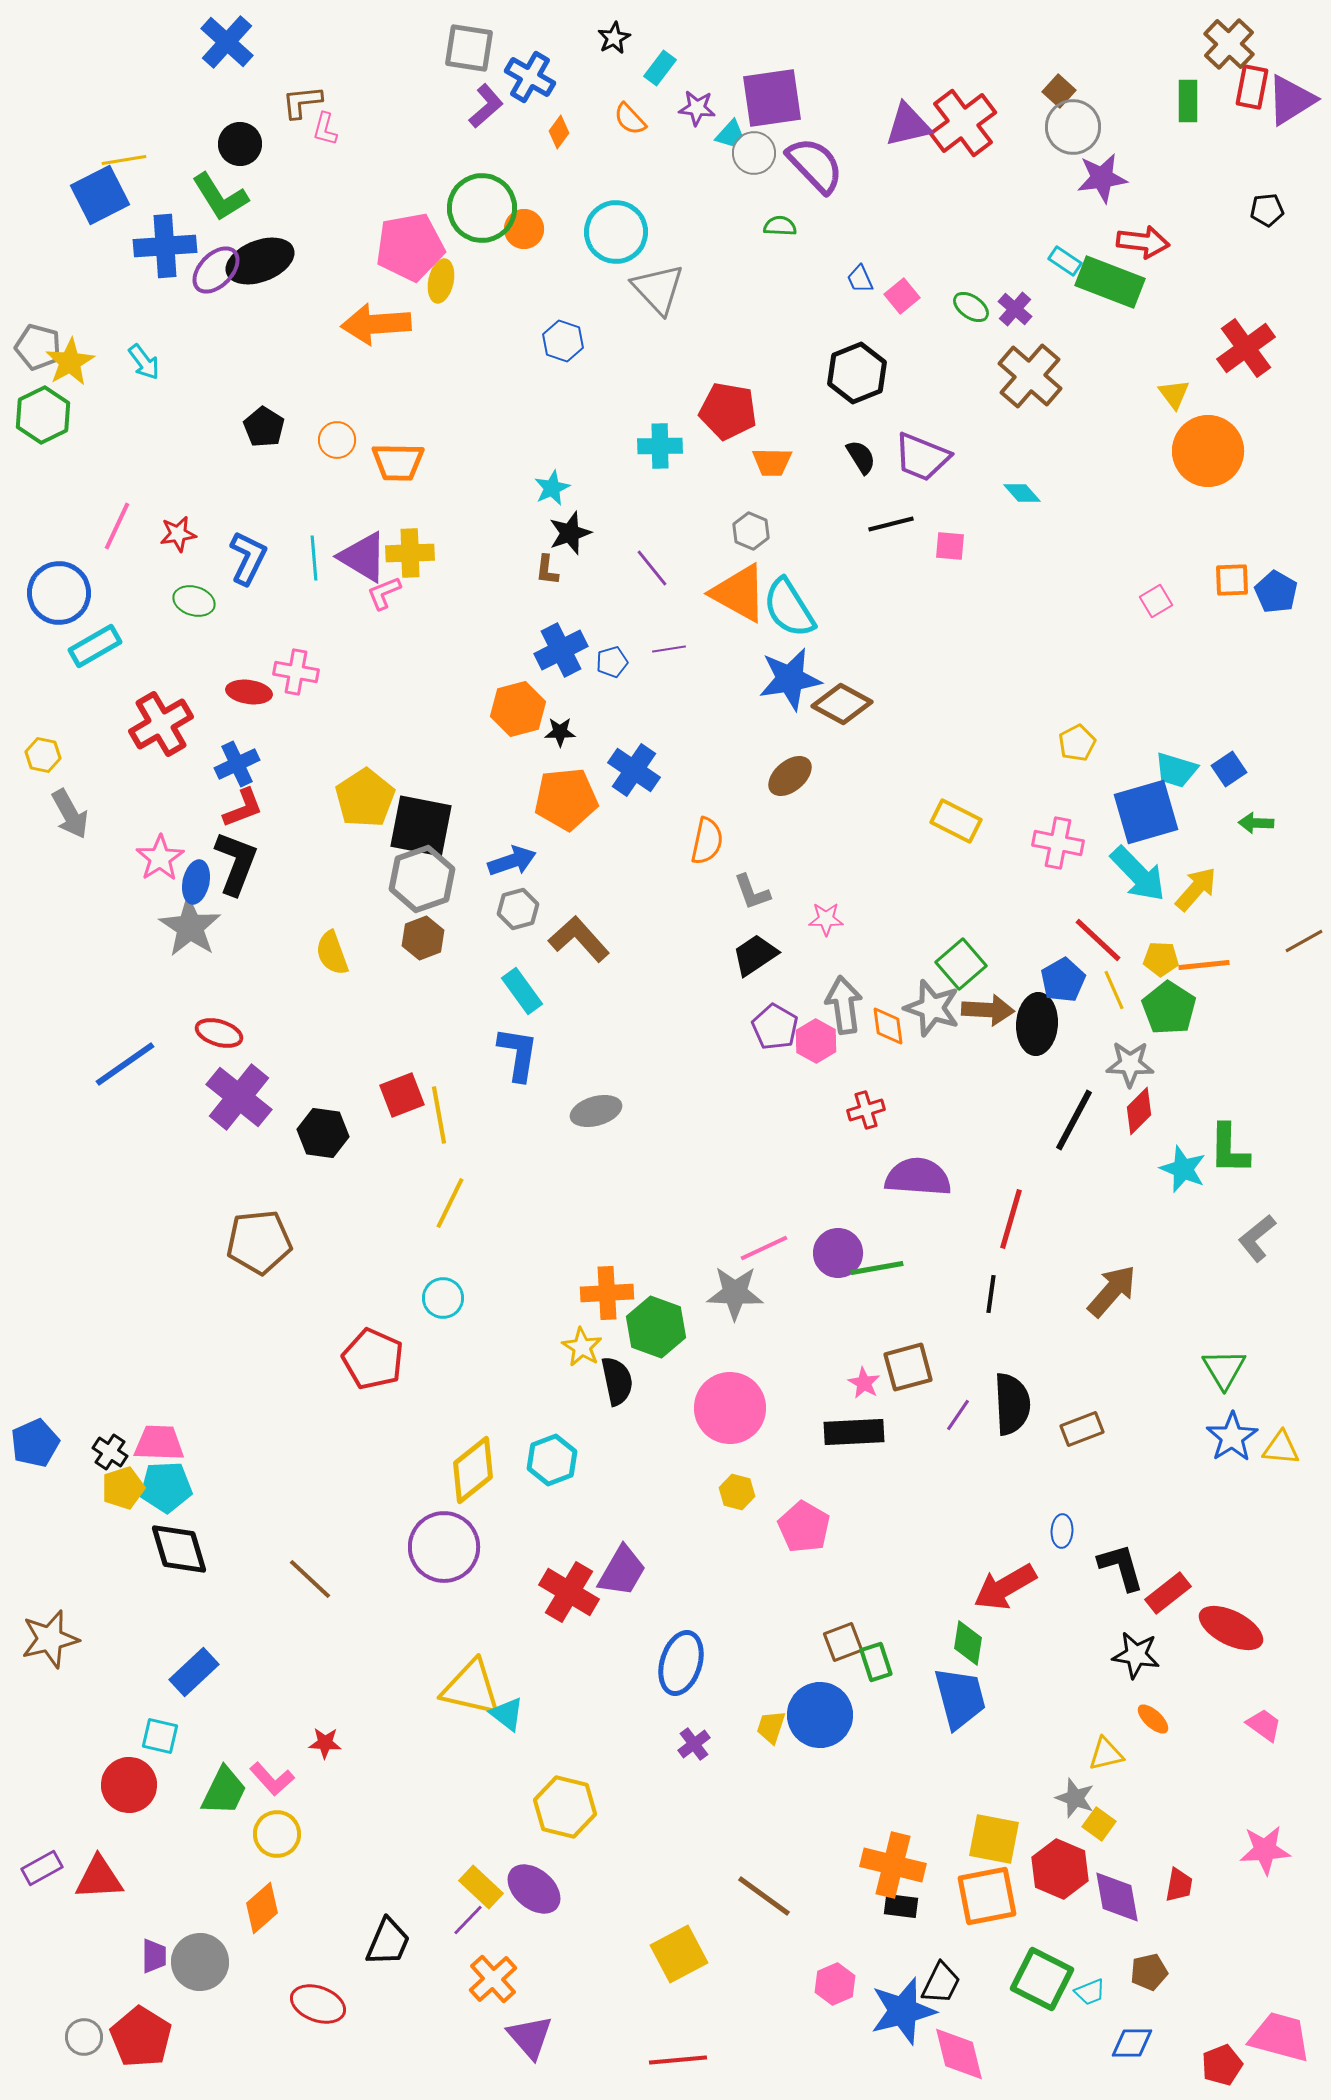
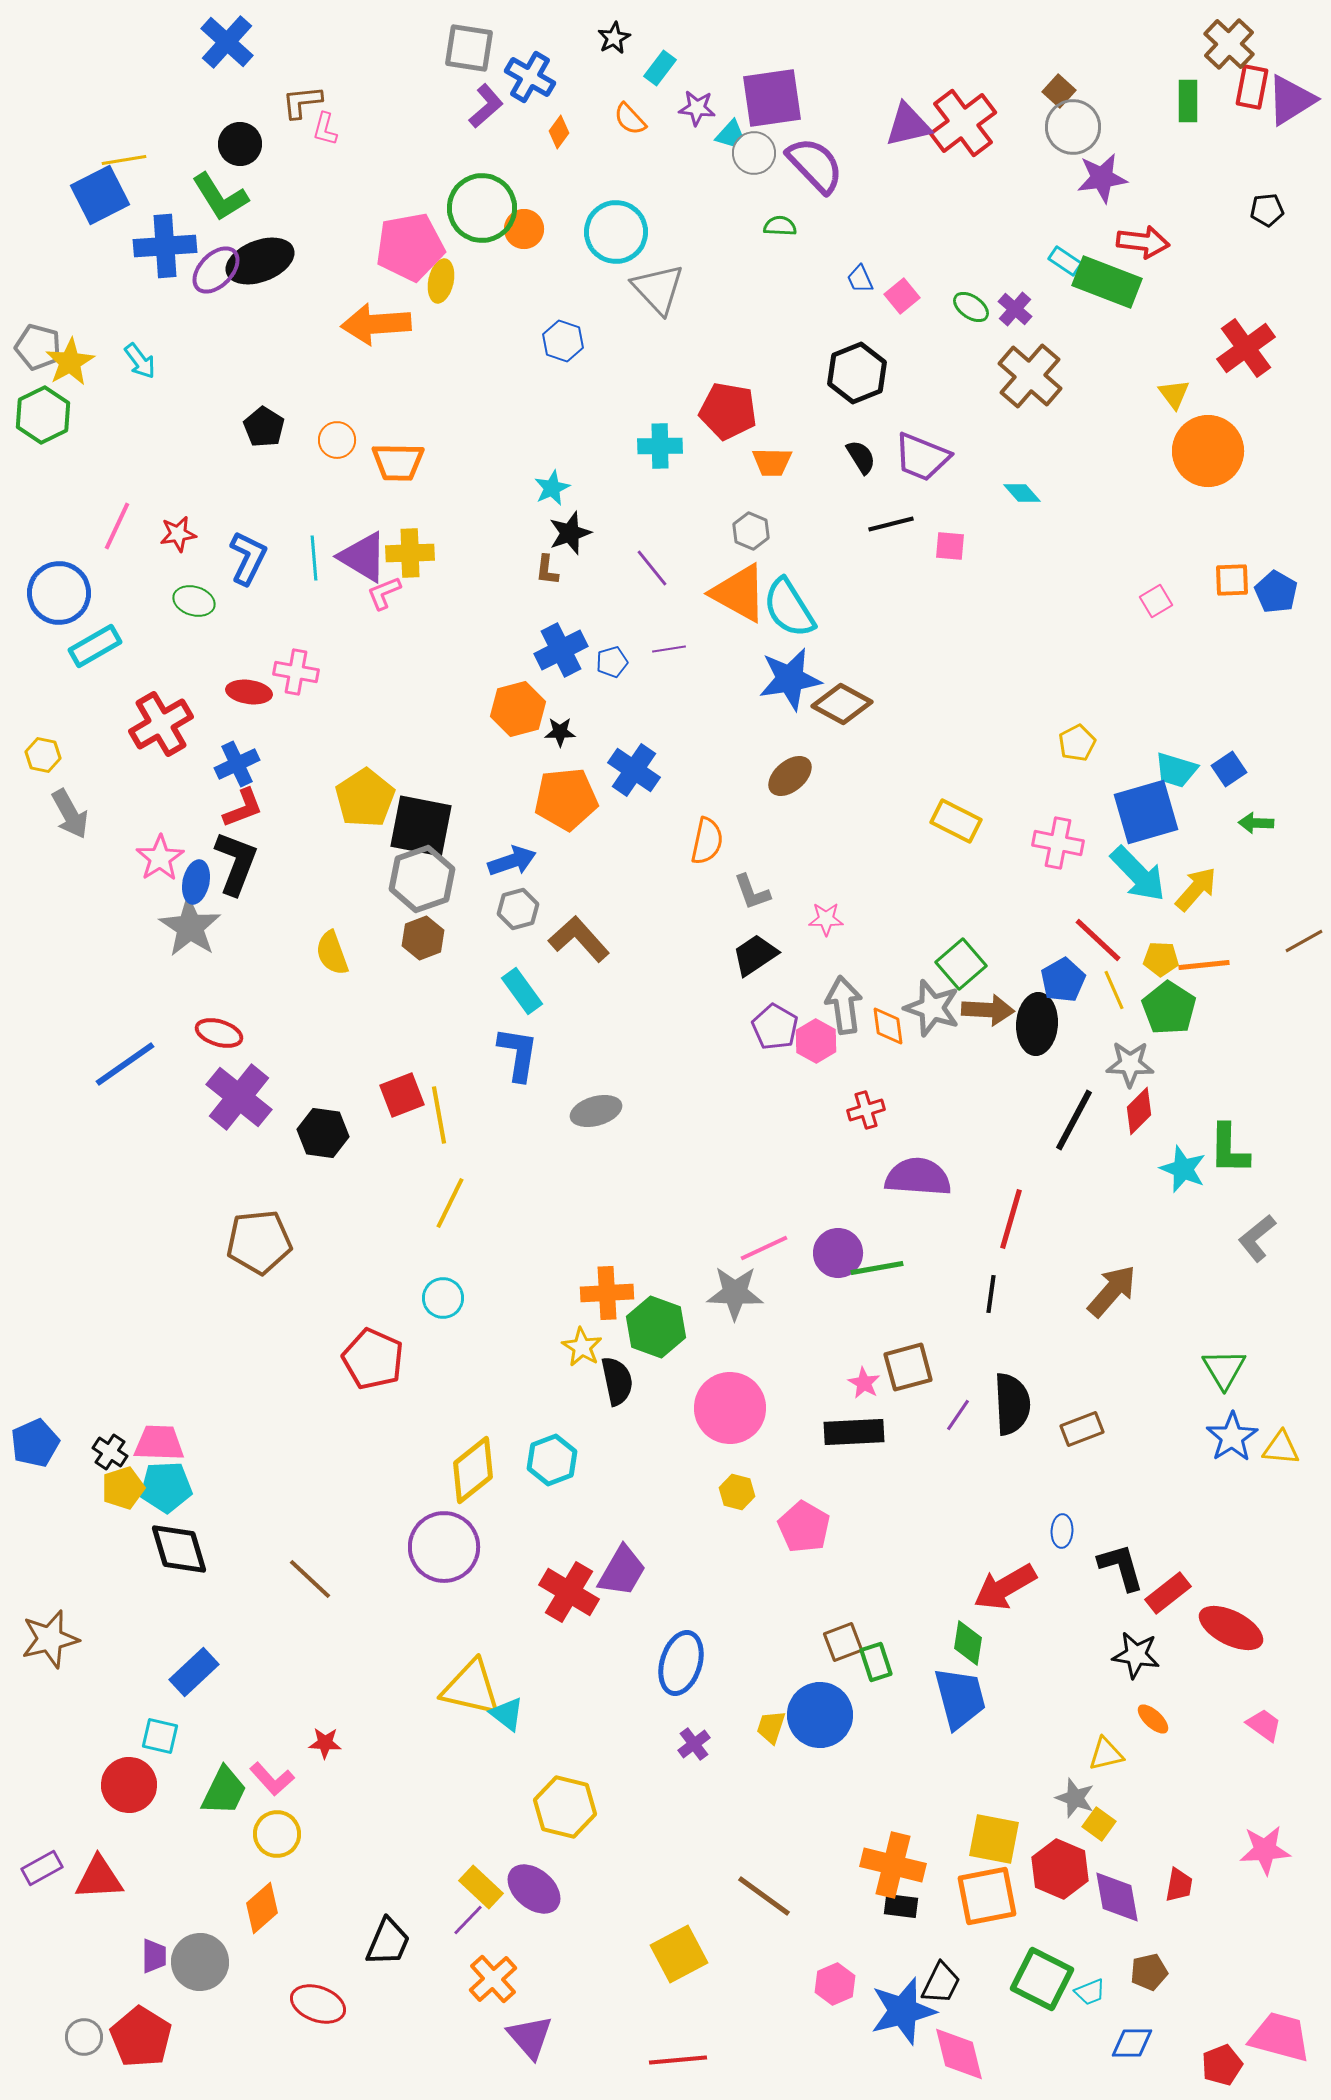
green rectangle at (1110, 282): moved 3 px left
cyan arrow at (144, 362): moved 4 px left, 1 px up
